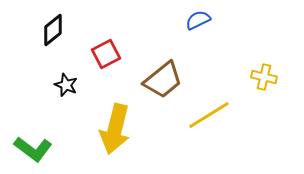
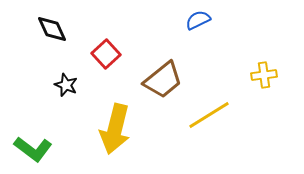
black diamond: moved 1 px left, 1 px up; rotated 76 degrees counterclockwise
red square: rotated 16 degrees counterclockwise
yellow cross: moved 2 px up; rotated 20 degrees counterclockwise
